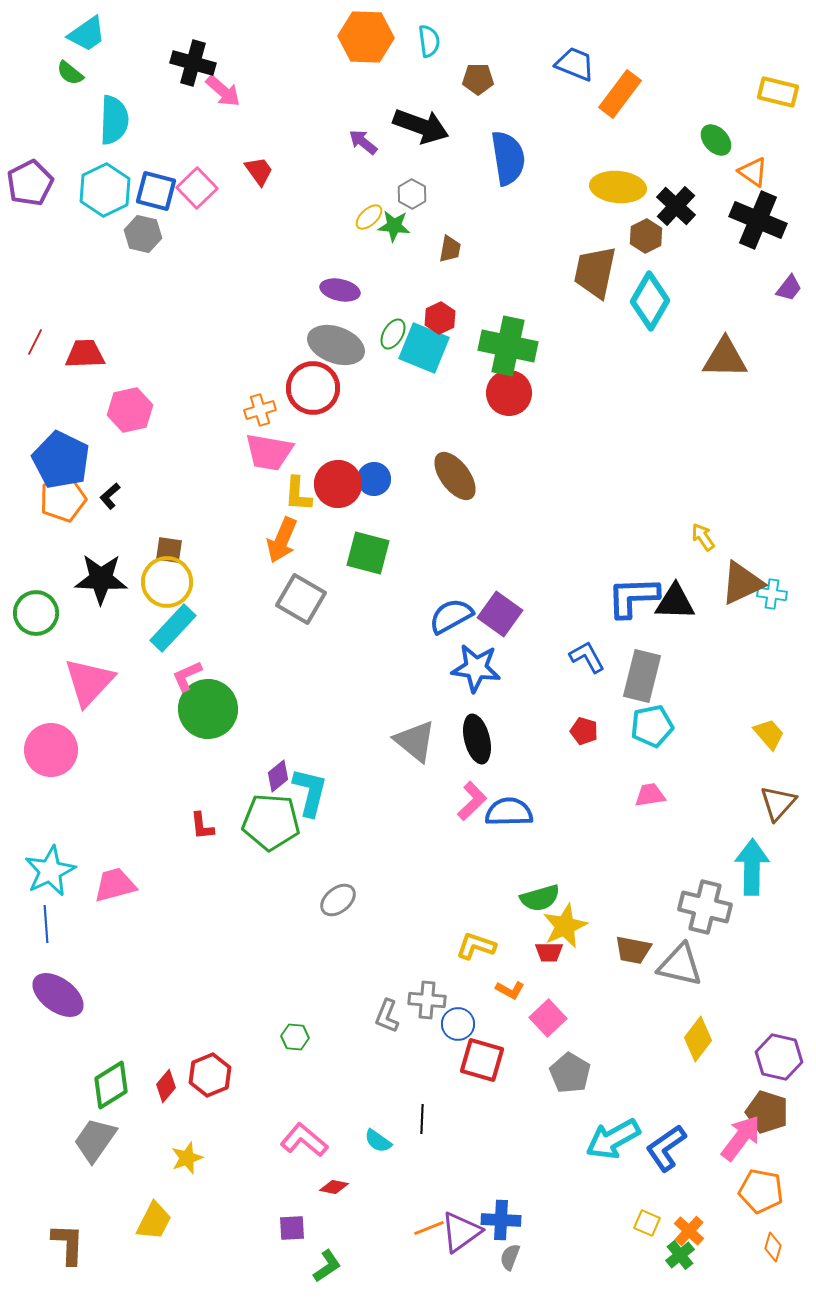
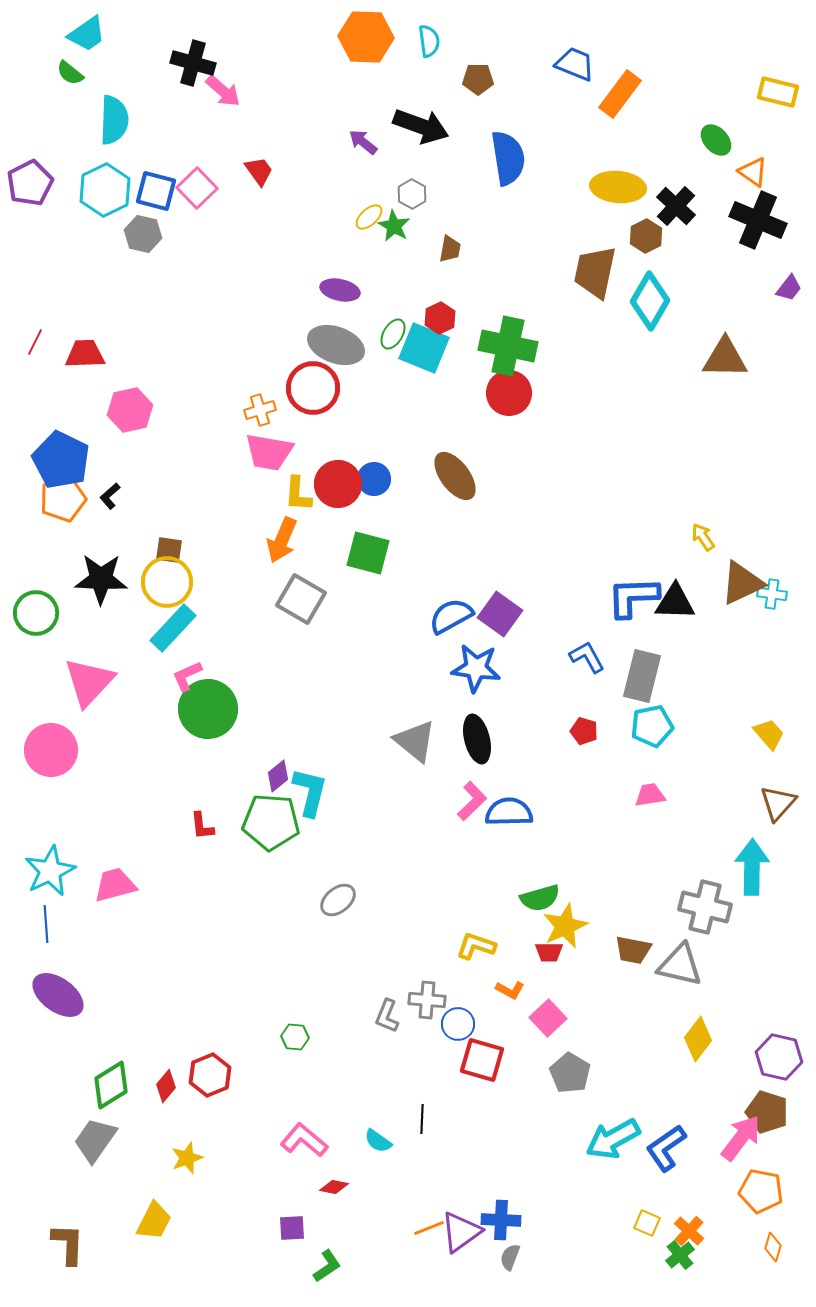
green star at (394, 226): rotated 24 degrees clockwise
